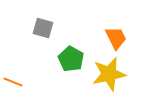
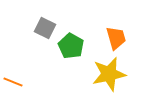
gray square: moved 2 px right; rotated 10 degrees clockwise
orange trapezoid: rotated 10 degrees clockwise
green pentagon: moved 13 px up
